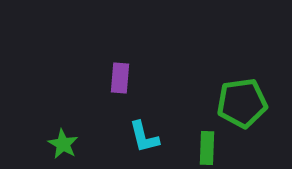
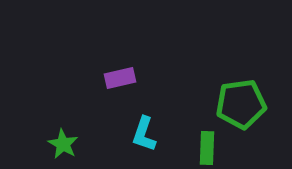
purple rectangle: rotated 72 degrees clockwise
green pentagon: moved 1 px left, 1 px down
cyan L-shape: moved 3 px up; rotated 33 degrees clockwise
